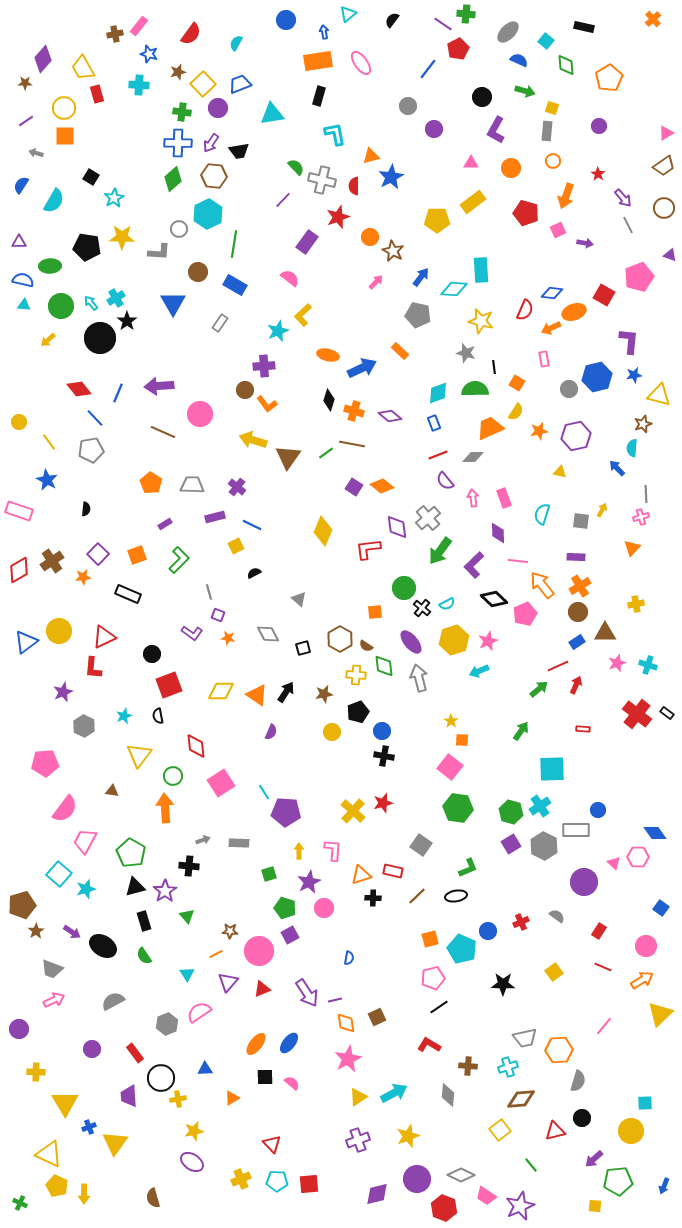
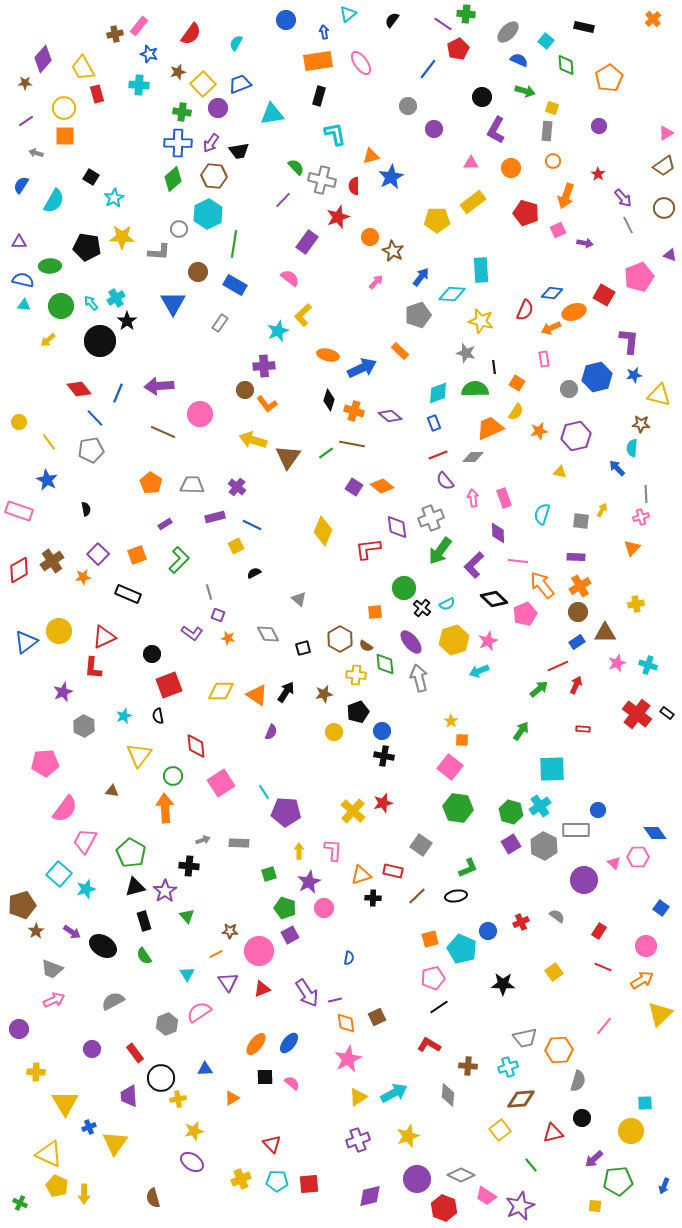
cyan diamond at (454, 289): moved 2 px left, 5 px down
gray pentagon at (418, 315): rotated 30 degrees counterclockwise
black circle at (100, 338): moved 3 px down
brown star at (643, 424): moved 2 px left; rotated 24 degrees clockwise
black semicircle at (86, 509): rotated 16 degrees counterclockwise
gray cross at (428, 518): moved 3 px right; rotated 20 degrees clockwise
green diamond at (384, 666): moved 1 px right, 2 px up
yellow circle at (332, 732): moved 2 px right
purple circle at (584, 882): moved 2 px up
purple triangle at (228, 982): rotated 15 degrees counterclockwise
red triangle at (555, 1131): moved 2 px left, 2 px down
purple diamond at (377, 1194): moved 7 px left, 2 px down
